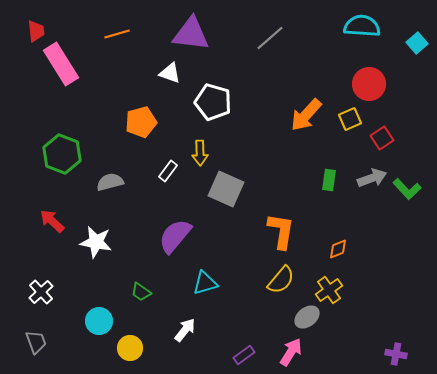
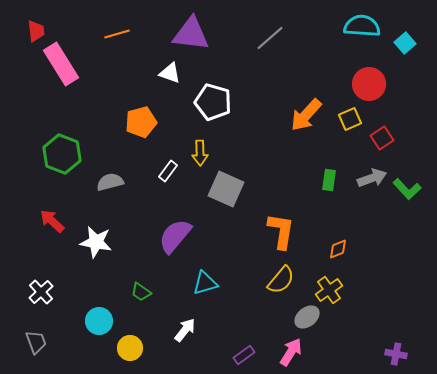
cyan square: moved 12 px left
